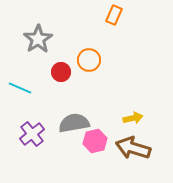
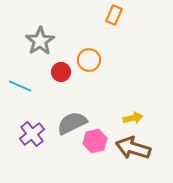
gray star: moved 2 px right, 2 px down
cyan line: moved 2 px up
gray semicircle: moved 2 px left; rotated 16 degrees counterclockwise
